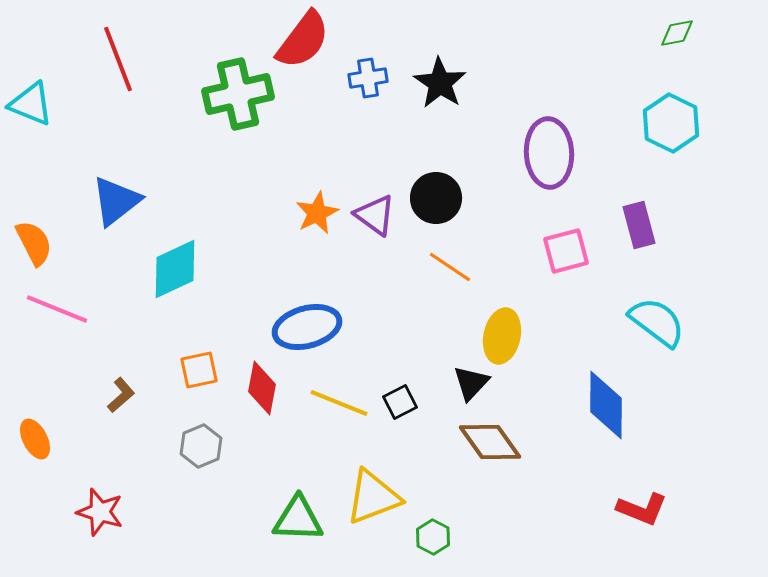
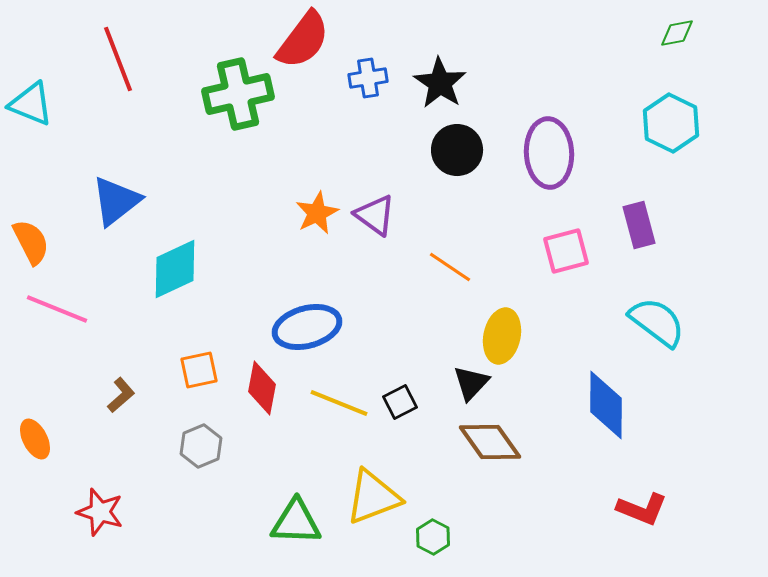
black circle: moved 21 px right, 48 px up
orange semicircle: moved 3 px left, 1 px up
green triangle: moved 2 px left, 3 px down
